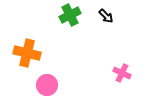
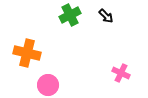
pink cross: moved 1 px left
pink circle: moved 1 px right
